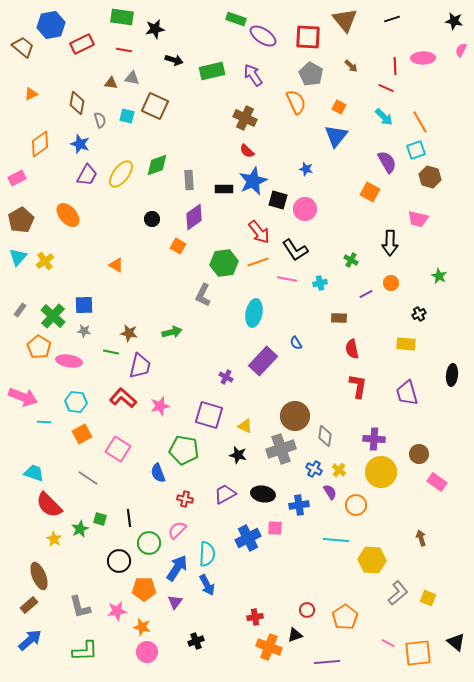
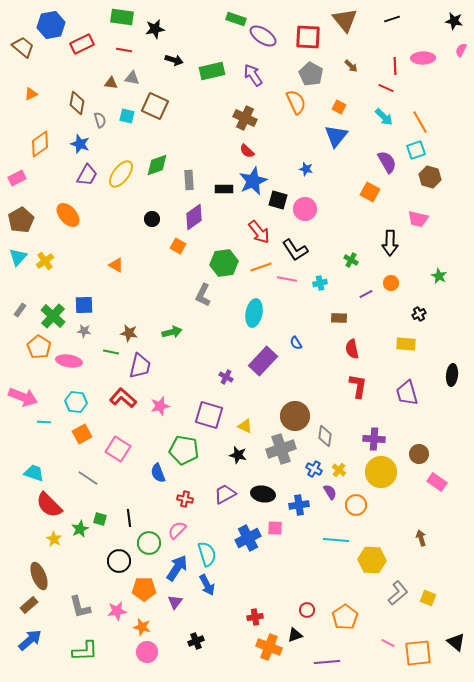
orange line at (258, 262): moved 3 px right, 5 px down
cyan semicircle at (207, 554): rotated 20 degrees counterclockwise
